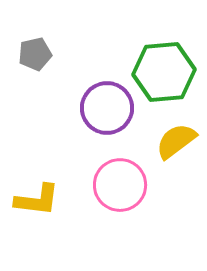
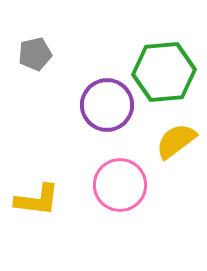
purple circle: moved 3 px up
